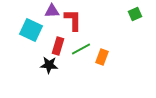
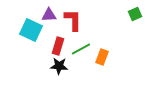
purple triangle: moved 3 px left, 4 px down
black star: moved 10 px right, 1 px down
